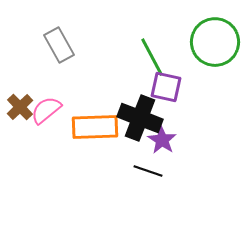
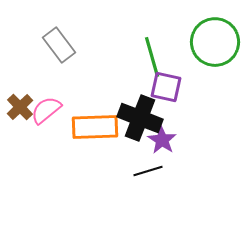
gray rectangle: rotated 8 degrees counterclockwise
green line: rotated 12 degrees clockwise
black line: rotated 36 degrees counterclockwise
